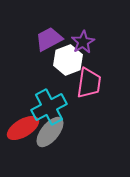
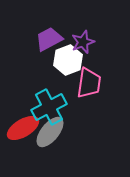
purple star: rotated 10 degrees clockwise
